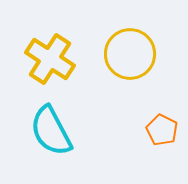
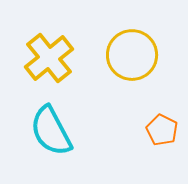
yellow circle: moved 2 px right, 1 px down
yellow cross: moved 1 px left, 1 px up; rotated 18 degrees clockwise
